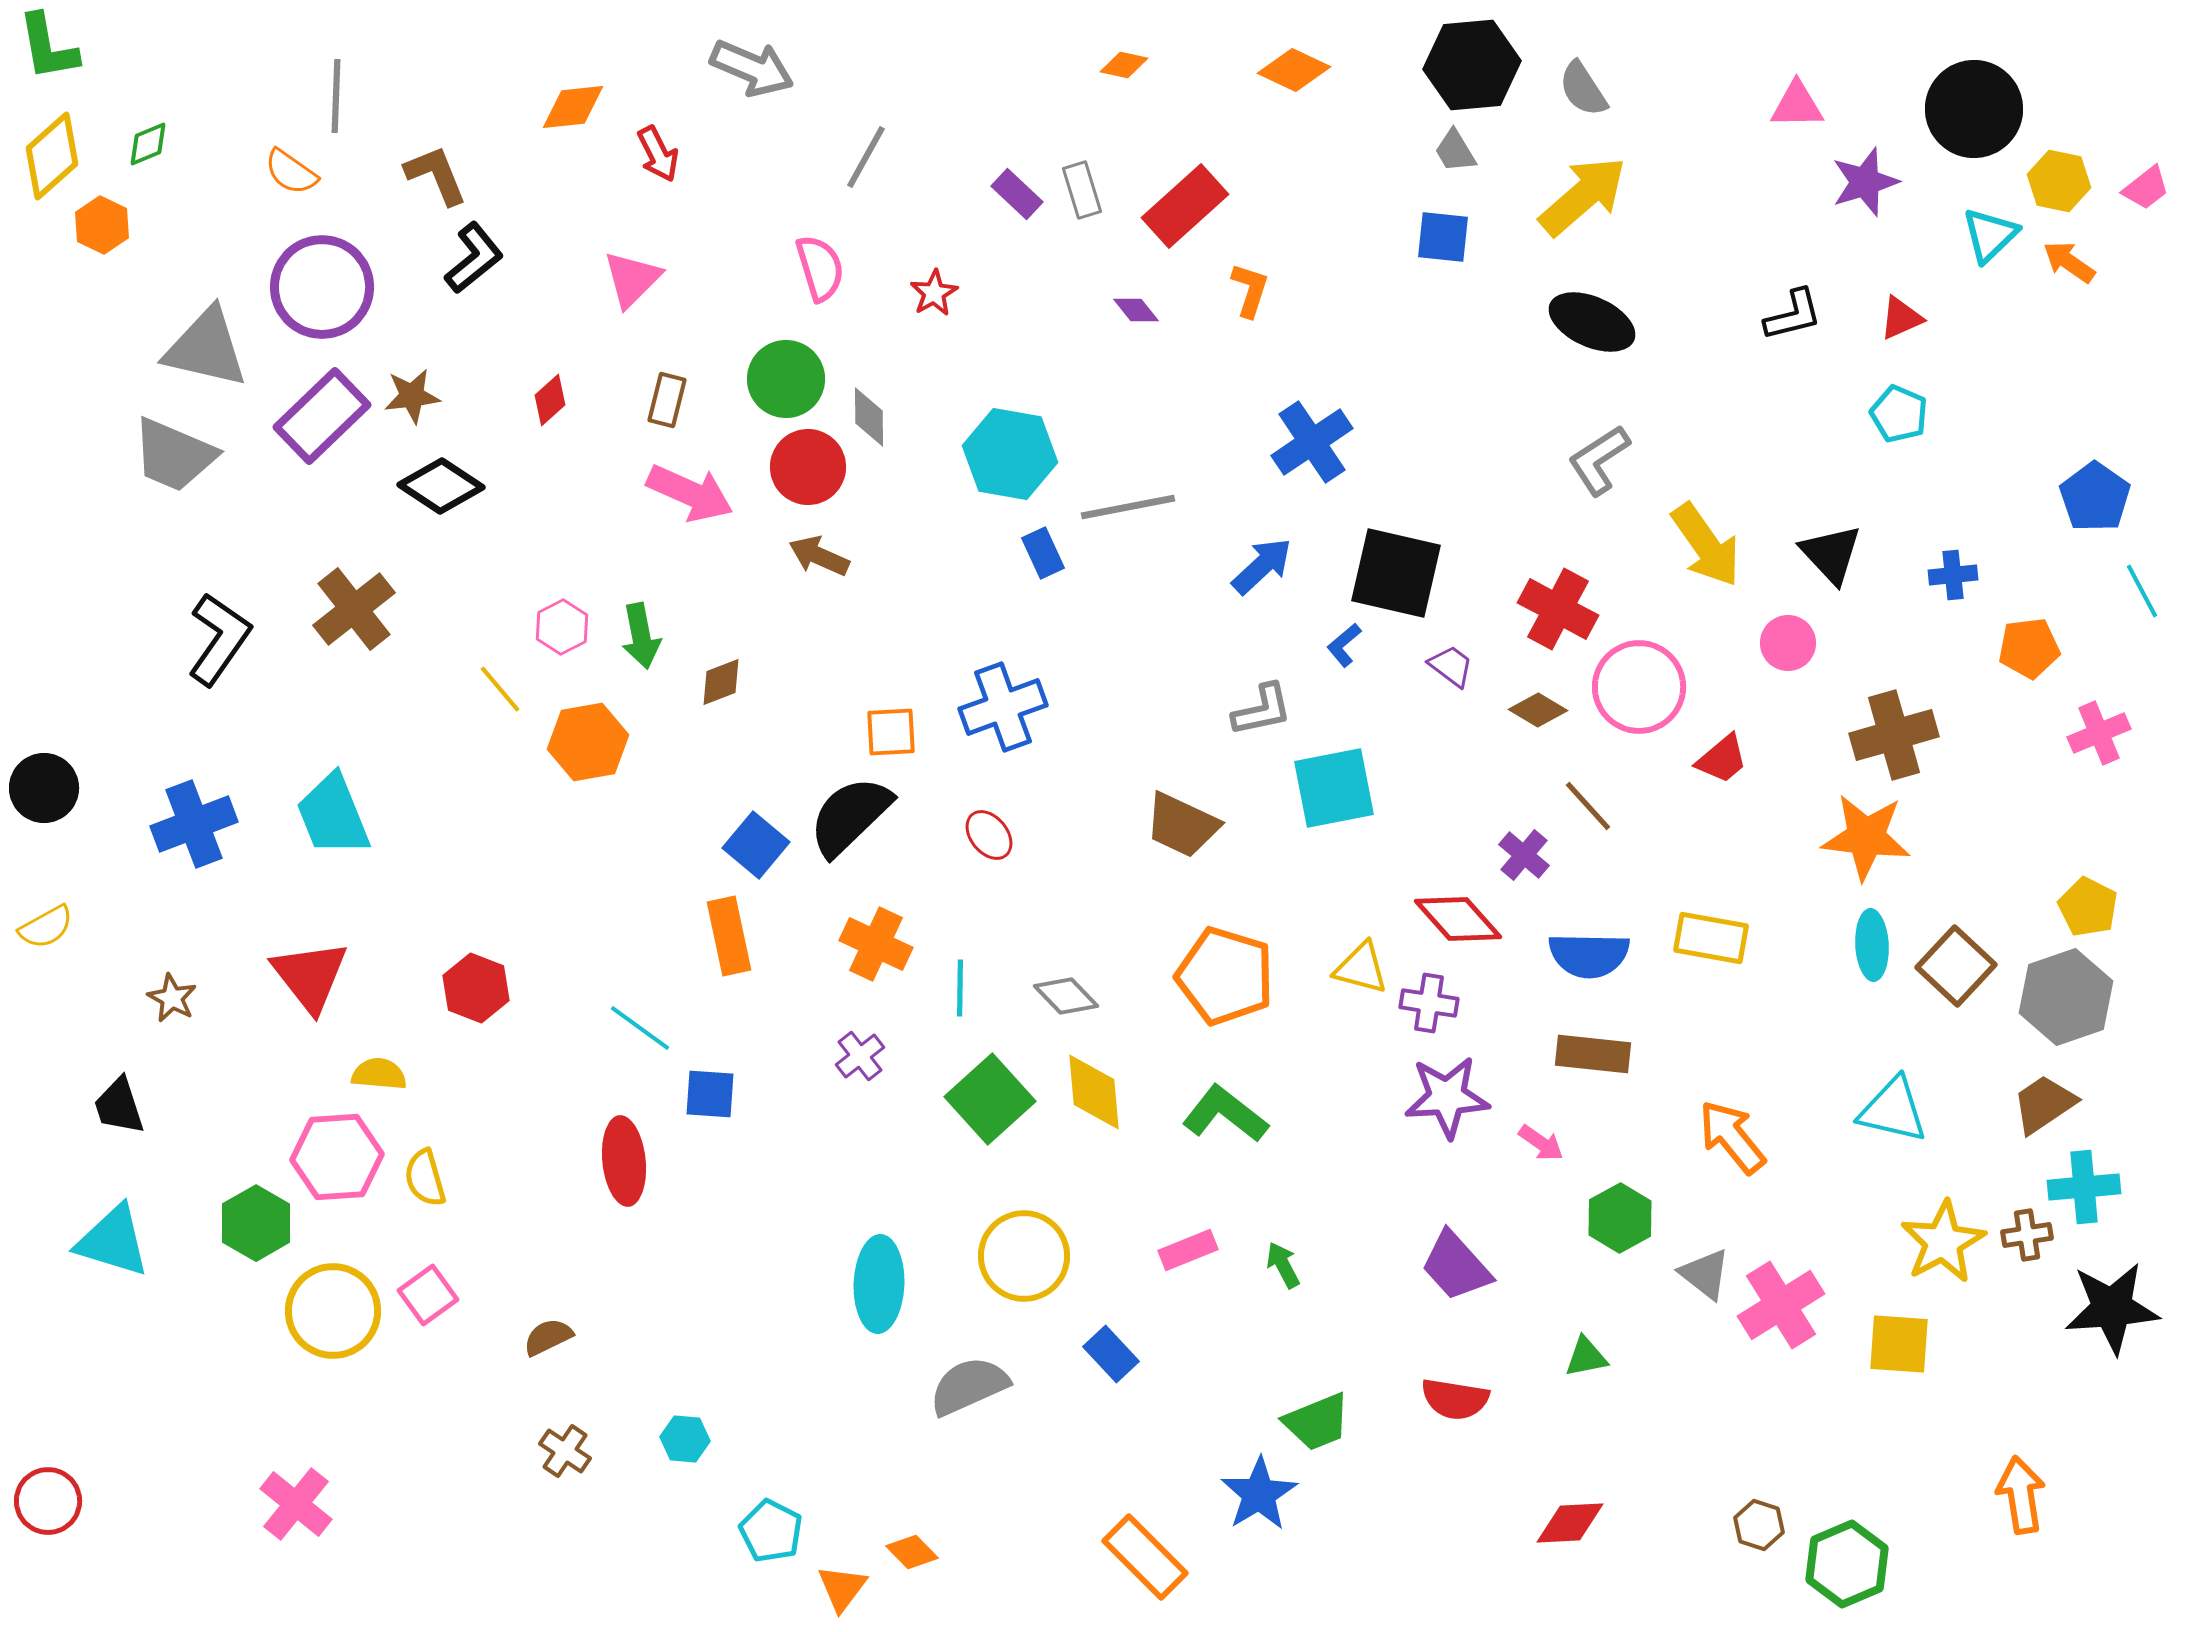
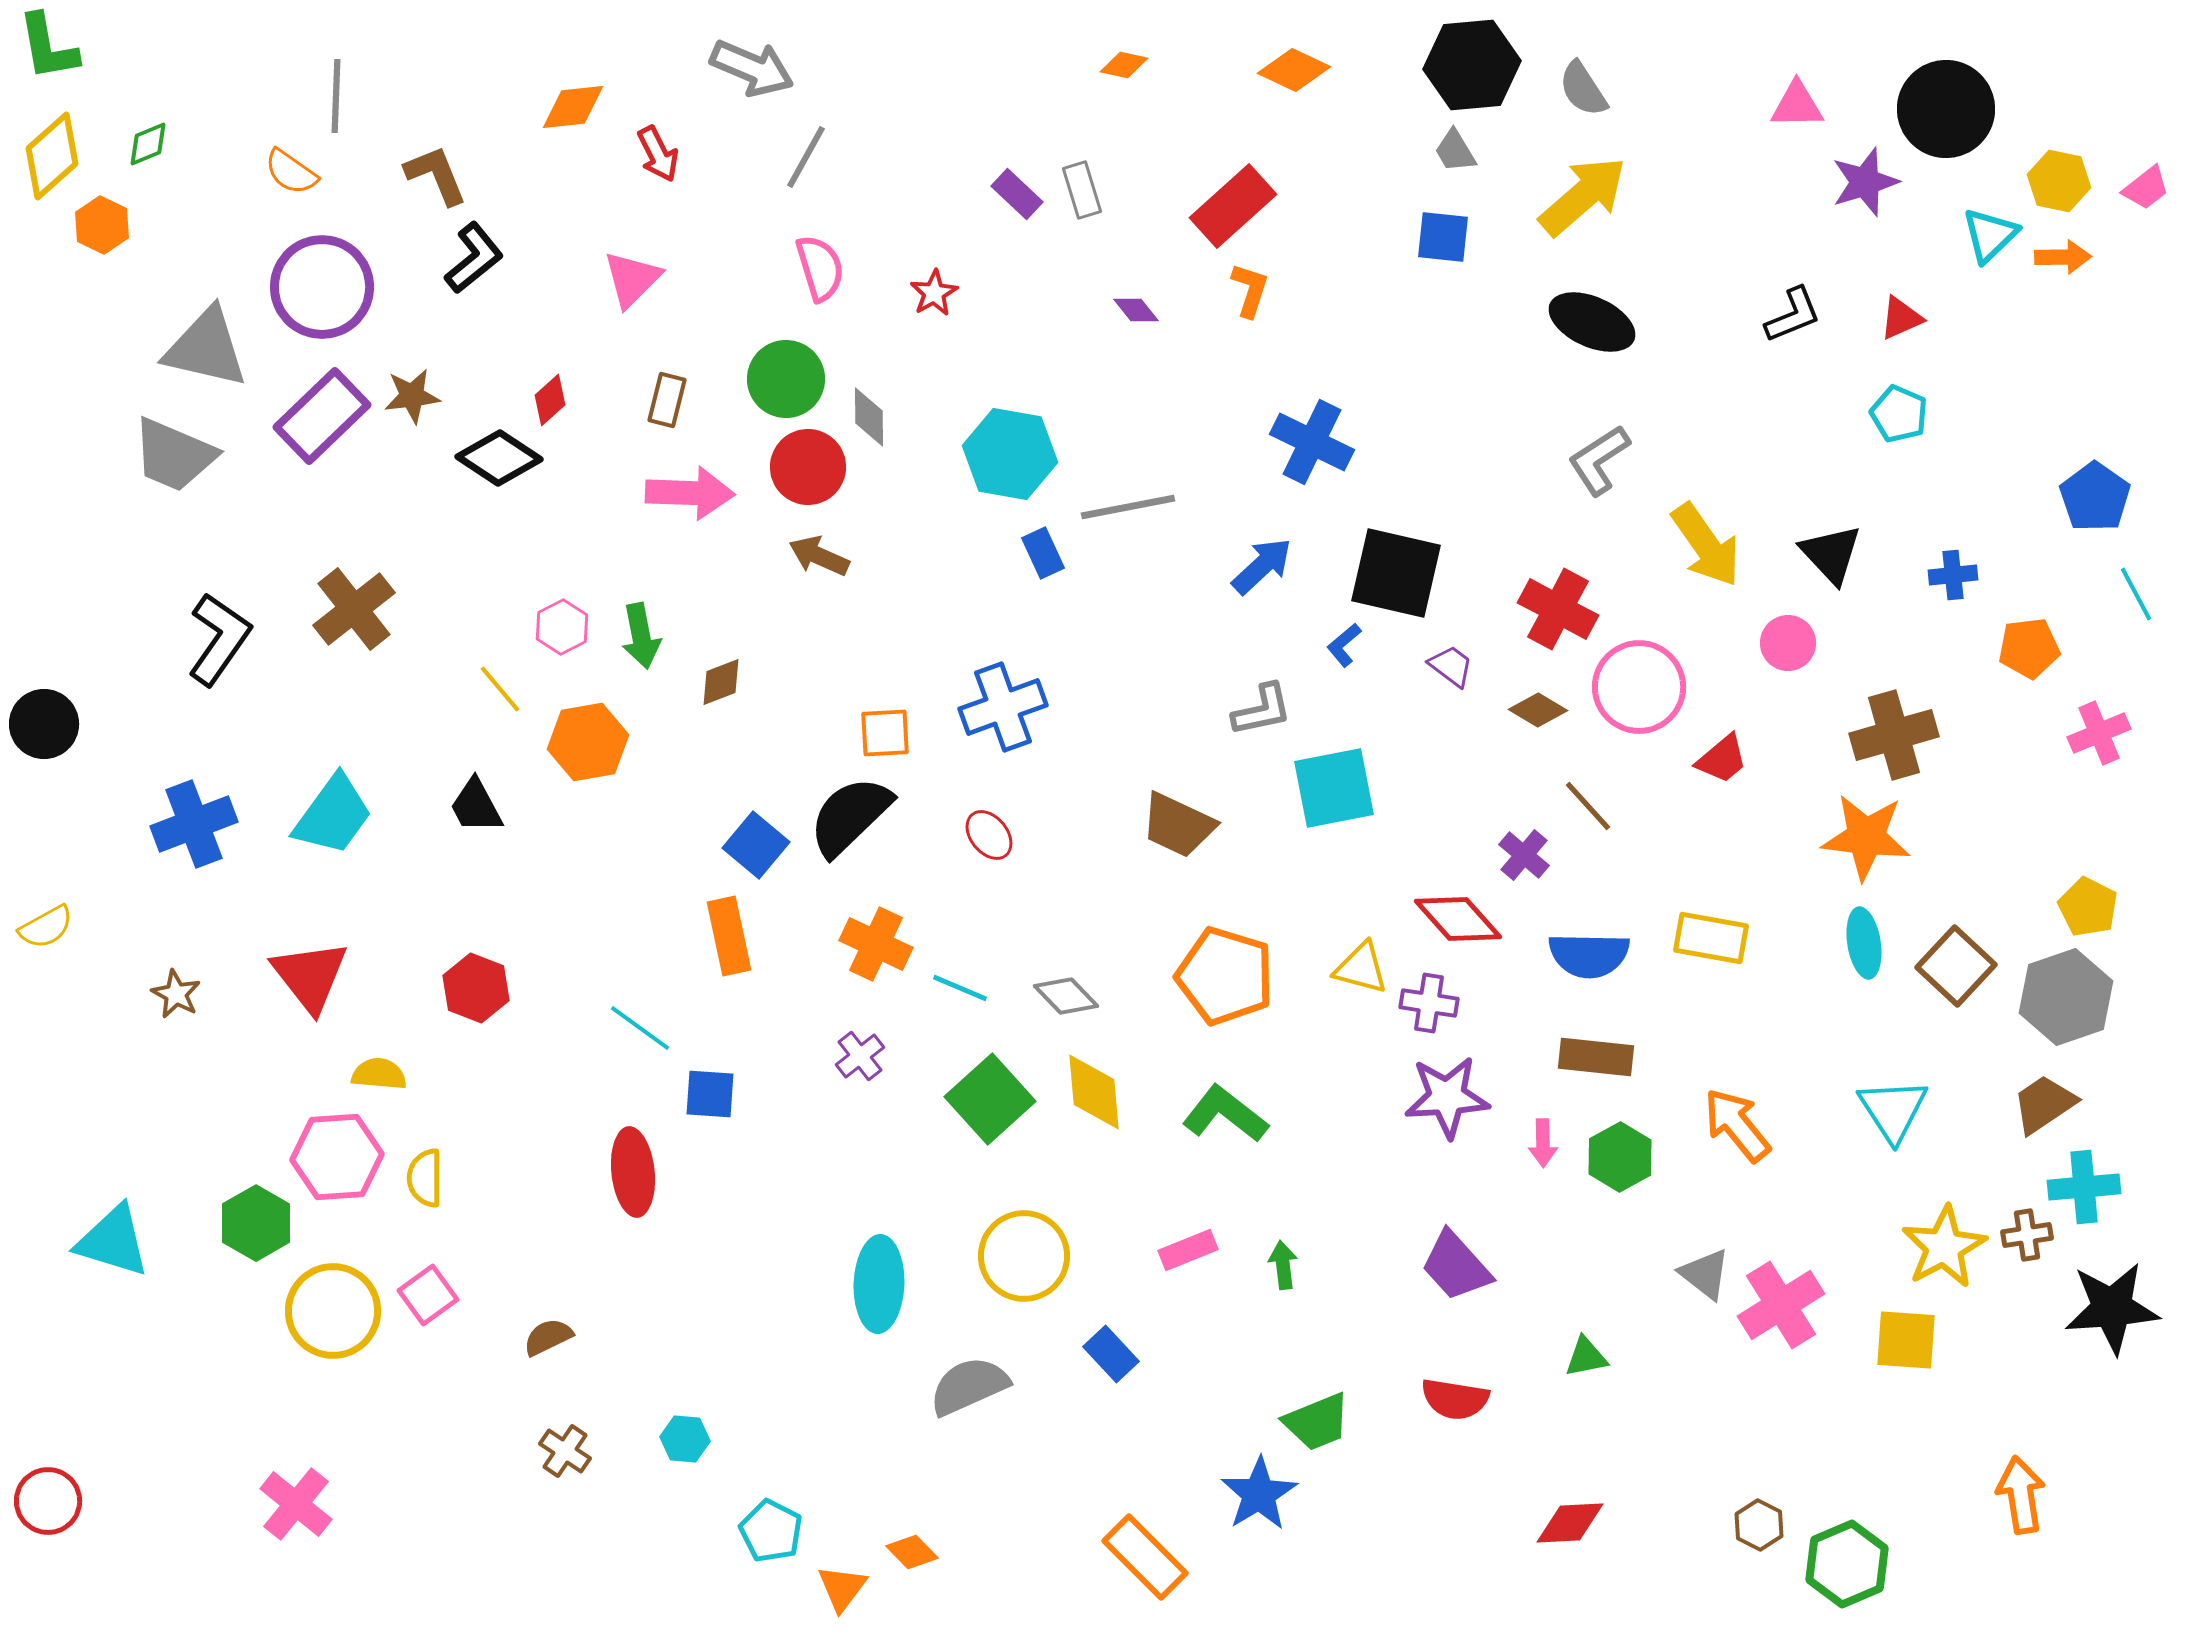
black circle at (1974, 109): moved 28 px left
gray line at (866, 157): moved 60 px left
red rectangle at (1185, 206): moved 48 px right
orange arrow at (2069, 262): moved 6 px left, 5 px up; rotated 144 degrees clockwise
black L-shape at (1793, 315): rotated 8 degrees counterclockwise
blue cross at (1312, 442): rotated 30 degrees counterclockwise
black diamond at (441, 486): moved 58 px right, 28 px up
pink arrow at (690, 493): rotated 22 degrees counterclockwise
cyan line at (2142, 591): moved 6 px left, 3 px down
orange square at (891, 732): moved 6 px left, 1 px down
black circle at (44, 788): moved 64 px up
cyan trapezoid at (333, 815): rotated 122 degrees counterclockwise
brown trapezoid at (1182, 825): moved 4 px left
cyan ellipse at (1872, 945): moved 8 px left, 2 px up; rotated 6 degrees counterclockwise
cyan line at (960, 988): rotated 68 degrees counterclockwise
brown star at (172, 998): moved 4 px right, 4 px up
brown rectangle at (1593, 1054): moved 3 px right, 3 px down
black trapezoid at (119, 1106): moved 357 px right, 300 px up; rotated 10 degrees counterclockwise
cyan triangle at (1893, 1110): rotated 44 degrees clockwise
orange arrow at (1732, 1137): moved 5 px right, 12 px up
pink arrow at (1541, 1143): moved 2 px right; rotated 54 degrees clockwise
red ellipse at (624, 1161): moved 9 px right, 11 px down
yellow semicircle at (425, 1178): rotated 16 degrees clockwise
green hexagon at (1620, 1218): moved 61 px up
yellow star at (1943, 1242): moved 1 px right, 5 px down
green arrow at (1283, 1265): rotated 21 degrees clockwise
yellow square at (1899, 1344): moved 7 px right, 4 px up
brown hexagon at (1759, 1525): rotated 9 degrees clockwise
